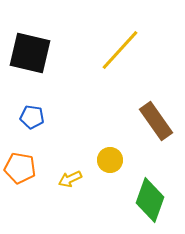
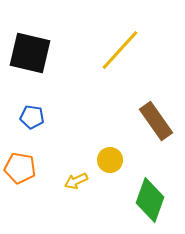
yellow arrow: moved 6 px right, 2 px down
